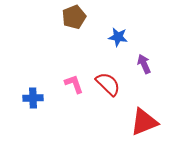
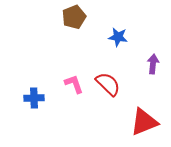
purple arrow: moved 9 px right; rotated 30 degrees clockwise
blue cross: moved 1 px right
